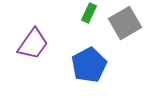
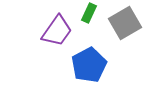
purple trapezoid: moved 24 px right, 13 px up
